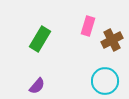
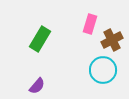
pink rectangle: moved 2 px right, 2 px up
cyan circle: moved 2 px left, 11 px up
